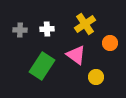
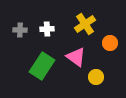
pink triangle: moved 2 px down
